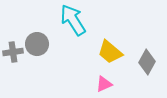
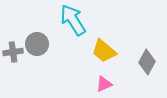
yellow trapezoid: moved 6 px left, 1 px up
